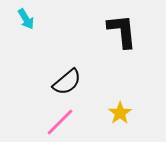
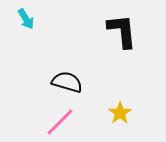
black semicircle: rotated 124 degrees counterclockwise
